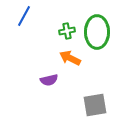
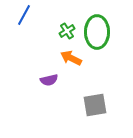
blue line: moved 1 px up
green cross: rotated 21 degrees counterclockwise
orange arrow: moved 1 px right
